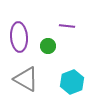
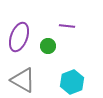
purple ellipse: rotated 24 degrees clockwise
gray triangle: moved 3 px left, 1 px down
